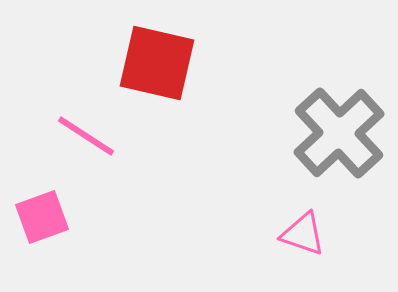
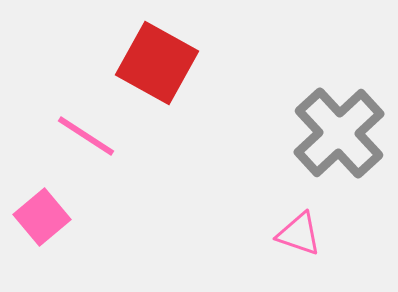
red square: rotated 16 degrees clockwise
pink square: rotated 20 degrees counterclockwise
pink triangle: moved 4 px left
